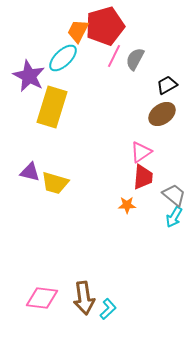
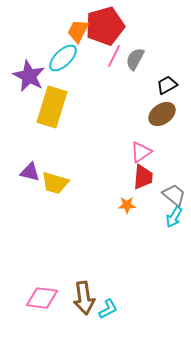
cyan L-shape: rotated 15 degrees clockwise
